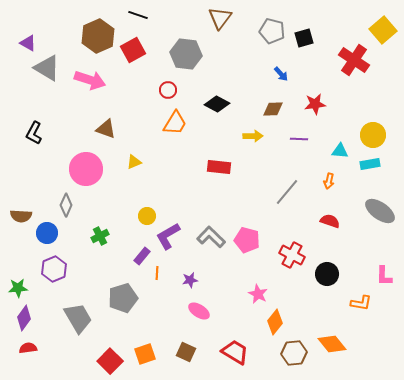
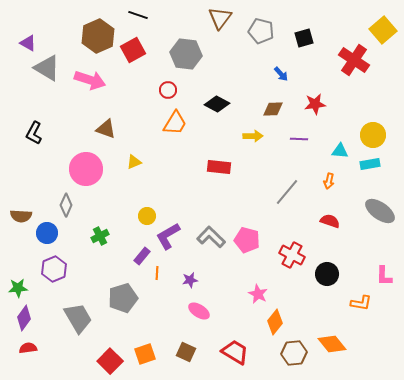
gray pentagon at (272, 31): moved 11 px left
